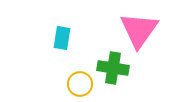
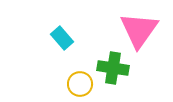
cyan rectangle: rotated 50 degrees counterclockwise
